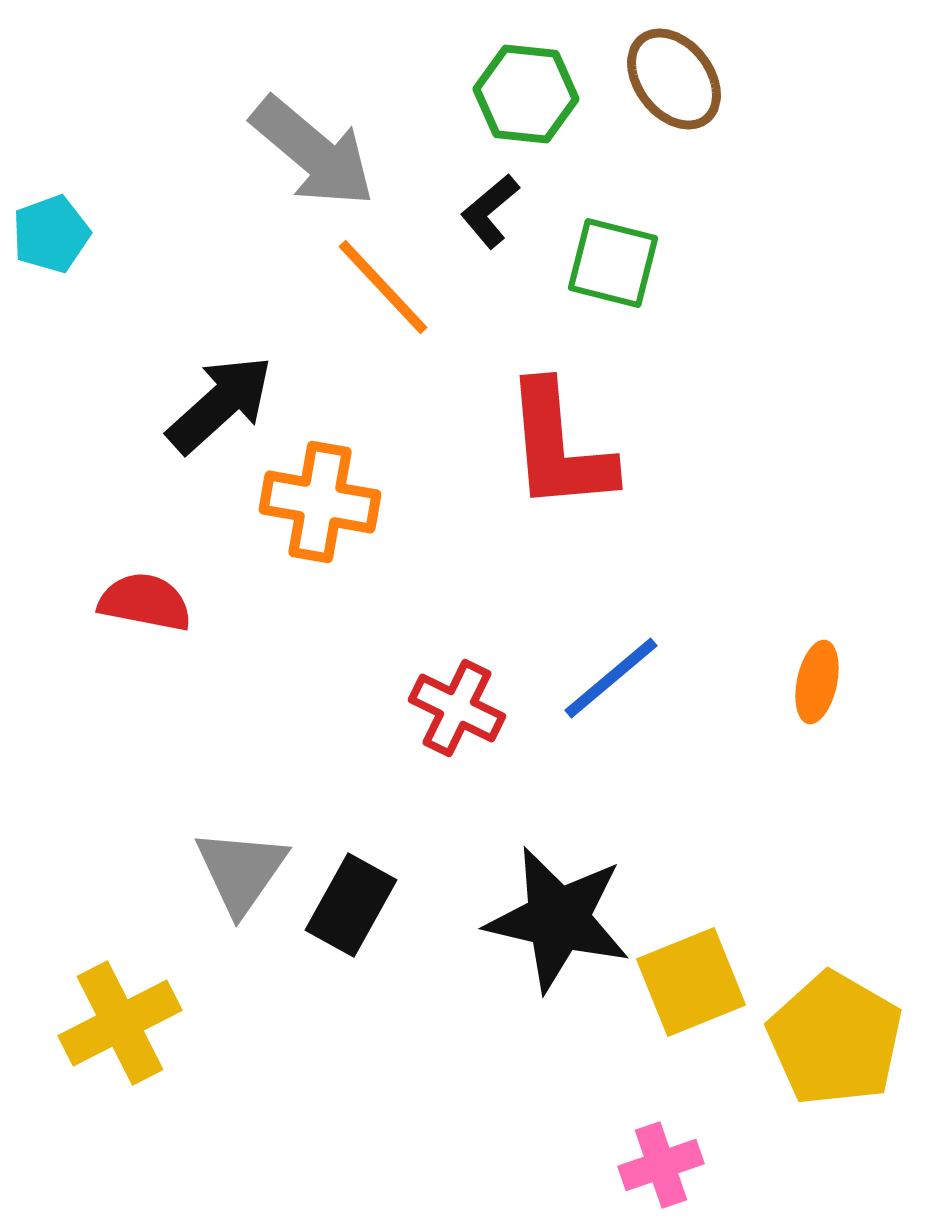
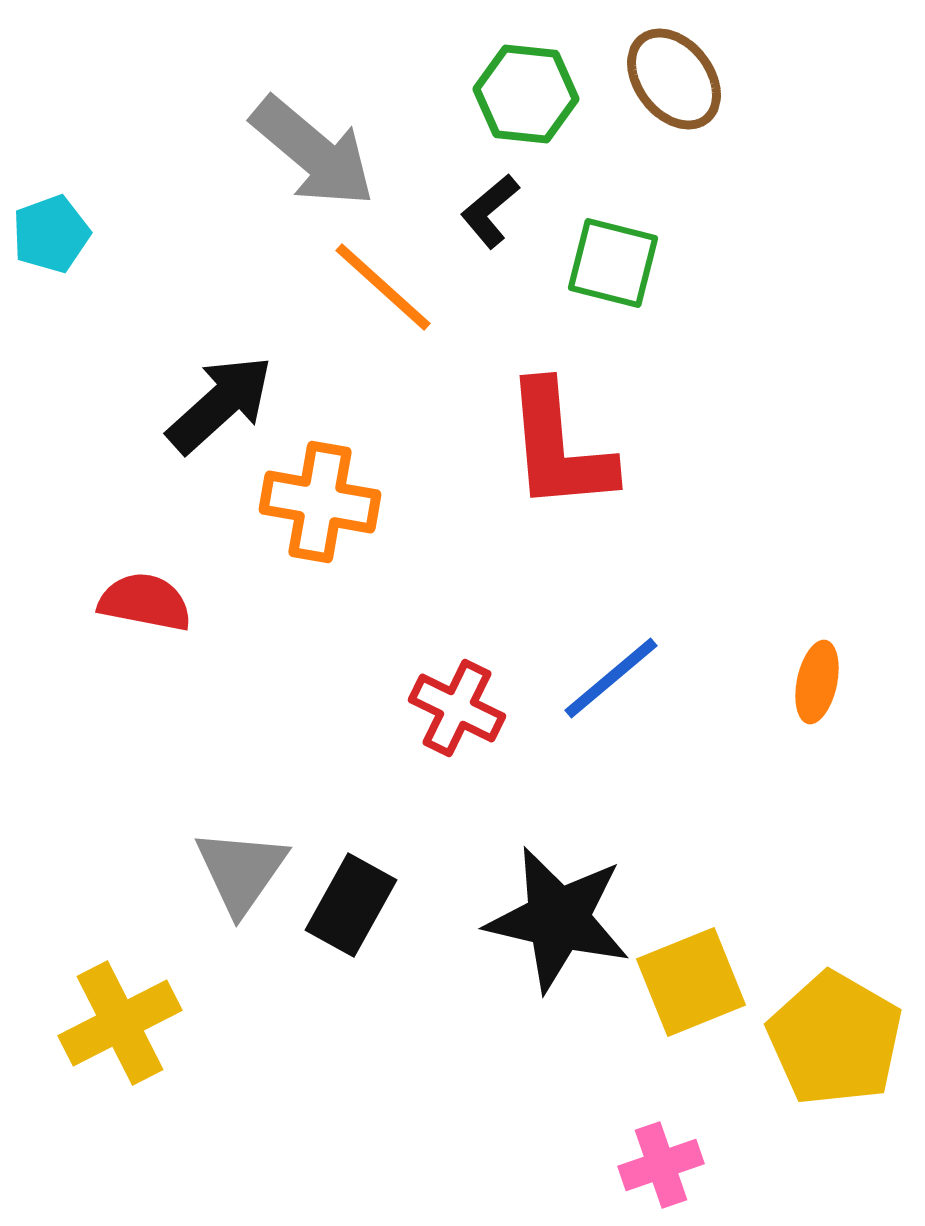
orange line: rotated 5 degrees counterclockwise
